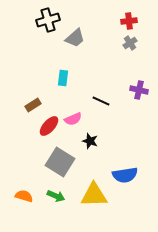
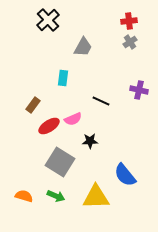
black cross: rotated 25 degrees counterclockwise
gray trapezoid: moved 8 px right, 9 px down; rotated 20 degrees counterclockwise
gray cross: moved 1 px up
brown rectangle: rotated 21 degrees counterclockwise
red ellipse: rotated 15 degrees clockwise
black star: rotated 21 degrees counterclockwise
blue semicircle: rotated 60 degrees clockwise
yellow triangle: moved 2 px right, 2 px down
